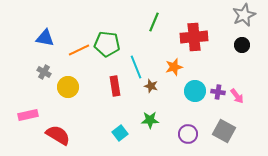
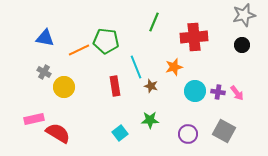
gray star: rotated 10 degrees clockwise
green pentagon: moved 1 px left, 3 px up
yellow circle: moved 4 px left
pink arrow: moved 3 px up
pink rectangle: moved 6 px right, 4 px down
red semicircle: moved 2 px up
